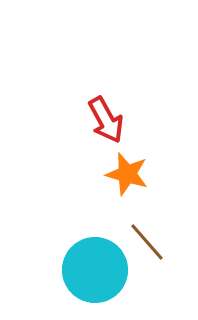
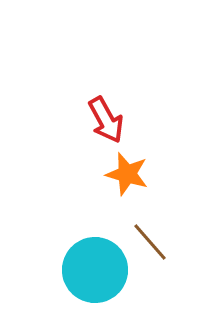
brown line: moved 3 px right
